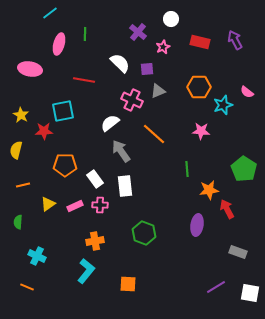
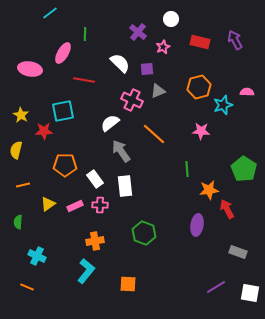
pink ellipse at (59, 44): moved 4 px right, 9 px down; rotated 15 degrees clockwise
orange hexagon at (199, 87): rotated 15 degrees counterclockwise
pink semicircle at (247, 92): rotated 144 degrees clockwise
